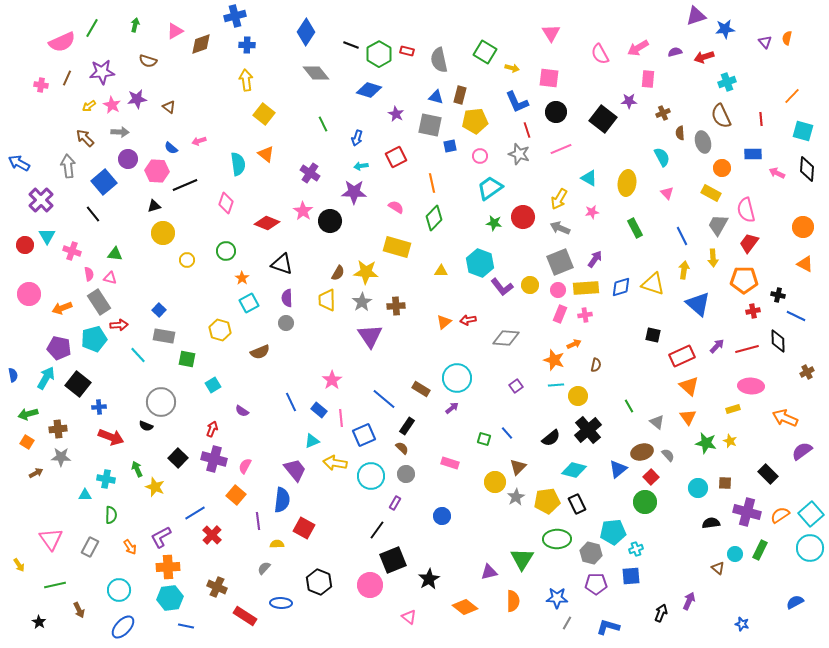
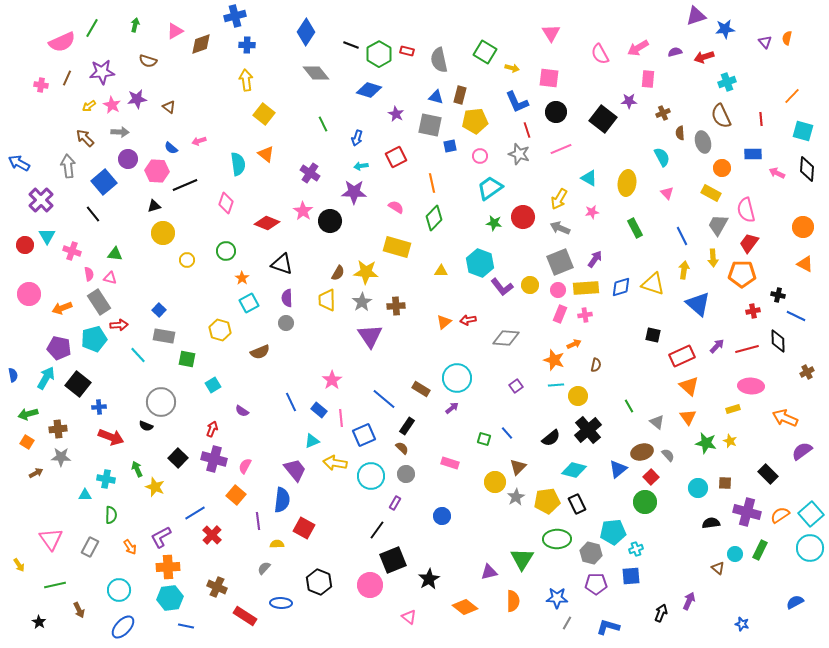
orange pentagon at (744, 280): moved 2 px left, 6 px up
